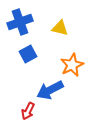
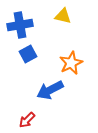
blue cross: moved 3 px down; rotated 10 degrees clockwise
yellow triangle: moved 3 px right, 12 px up
orange star: moved 1 px left, 2 px up
red arrow: moved 1 px left, 9 px down; rotated 18 degrees clockwise
